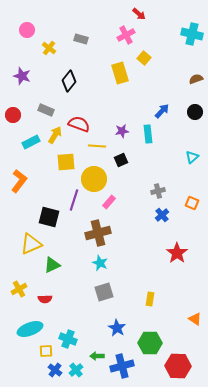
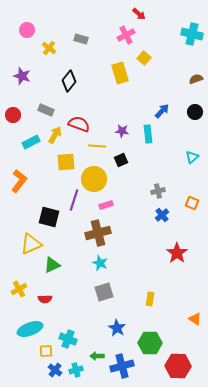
purple star at (122, 131): rotated 16 degrees clockwise
pink rectangle at (109, 202): moved 3 px left, 3 px down; rotated 32 degrees clockwise
cyan cross at (76, 370): rotated 24 degrees clockwise
